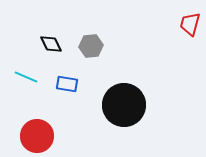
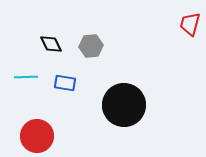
cyan line: rotated 25 degrees counterclockwise
blue rectangle: moved 2 px left, 1 px up
